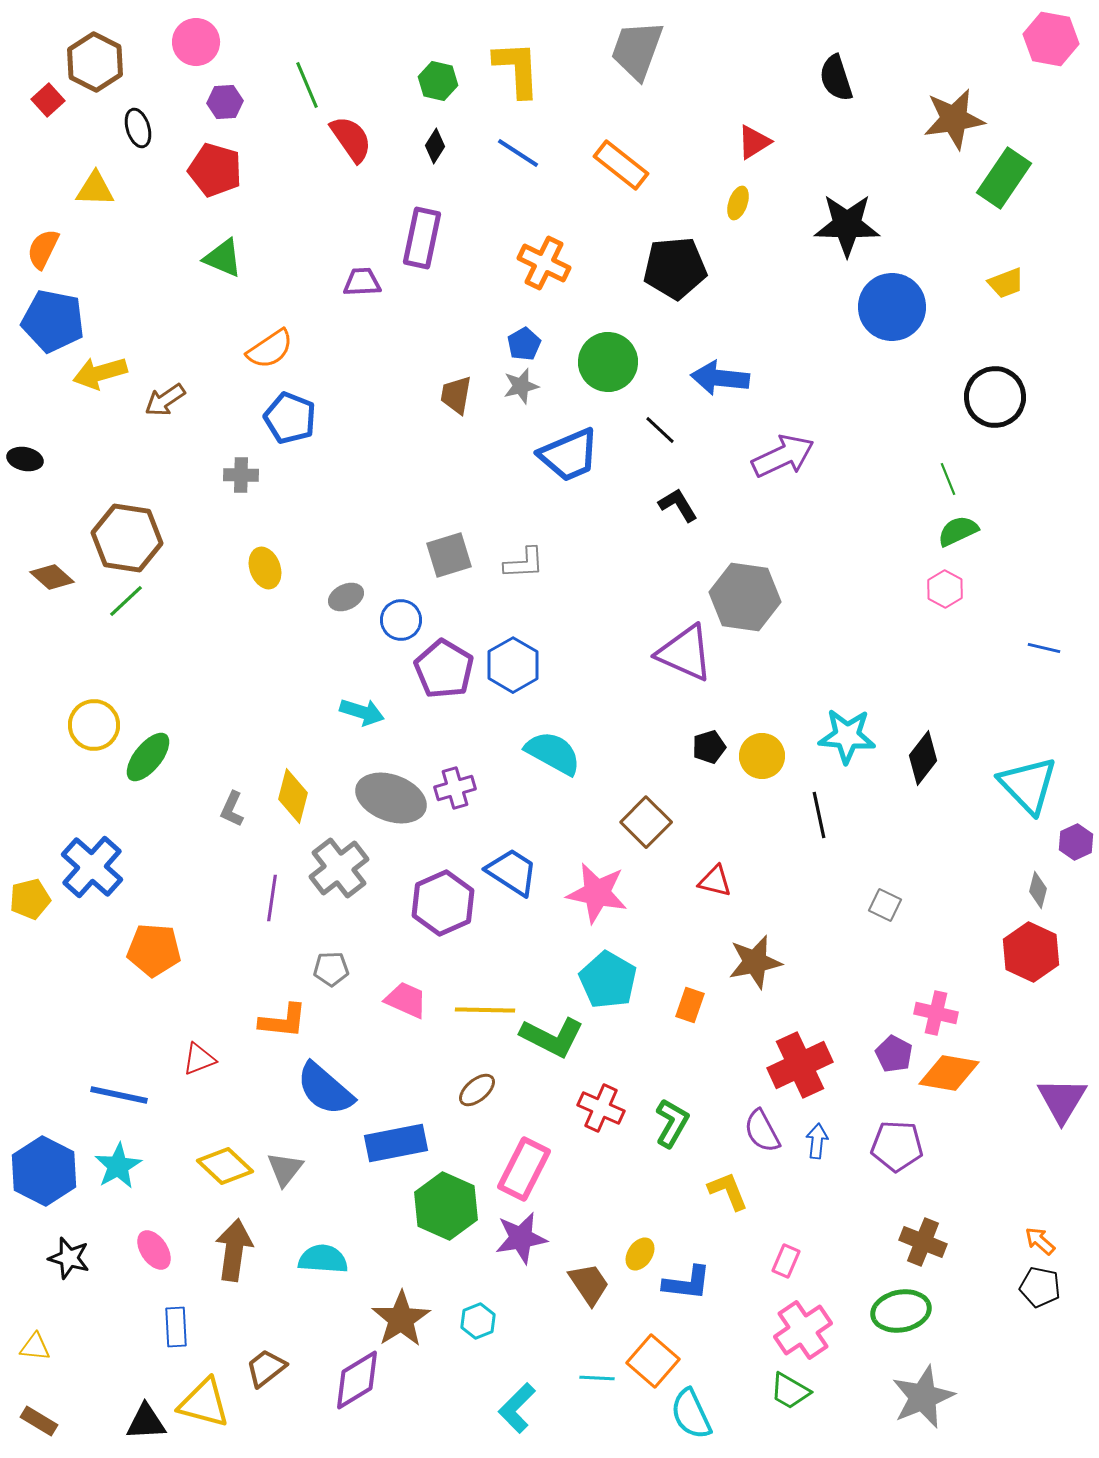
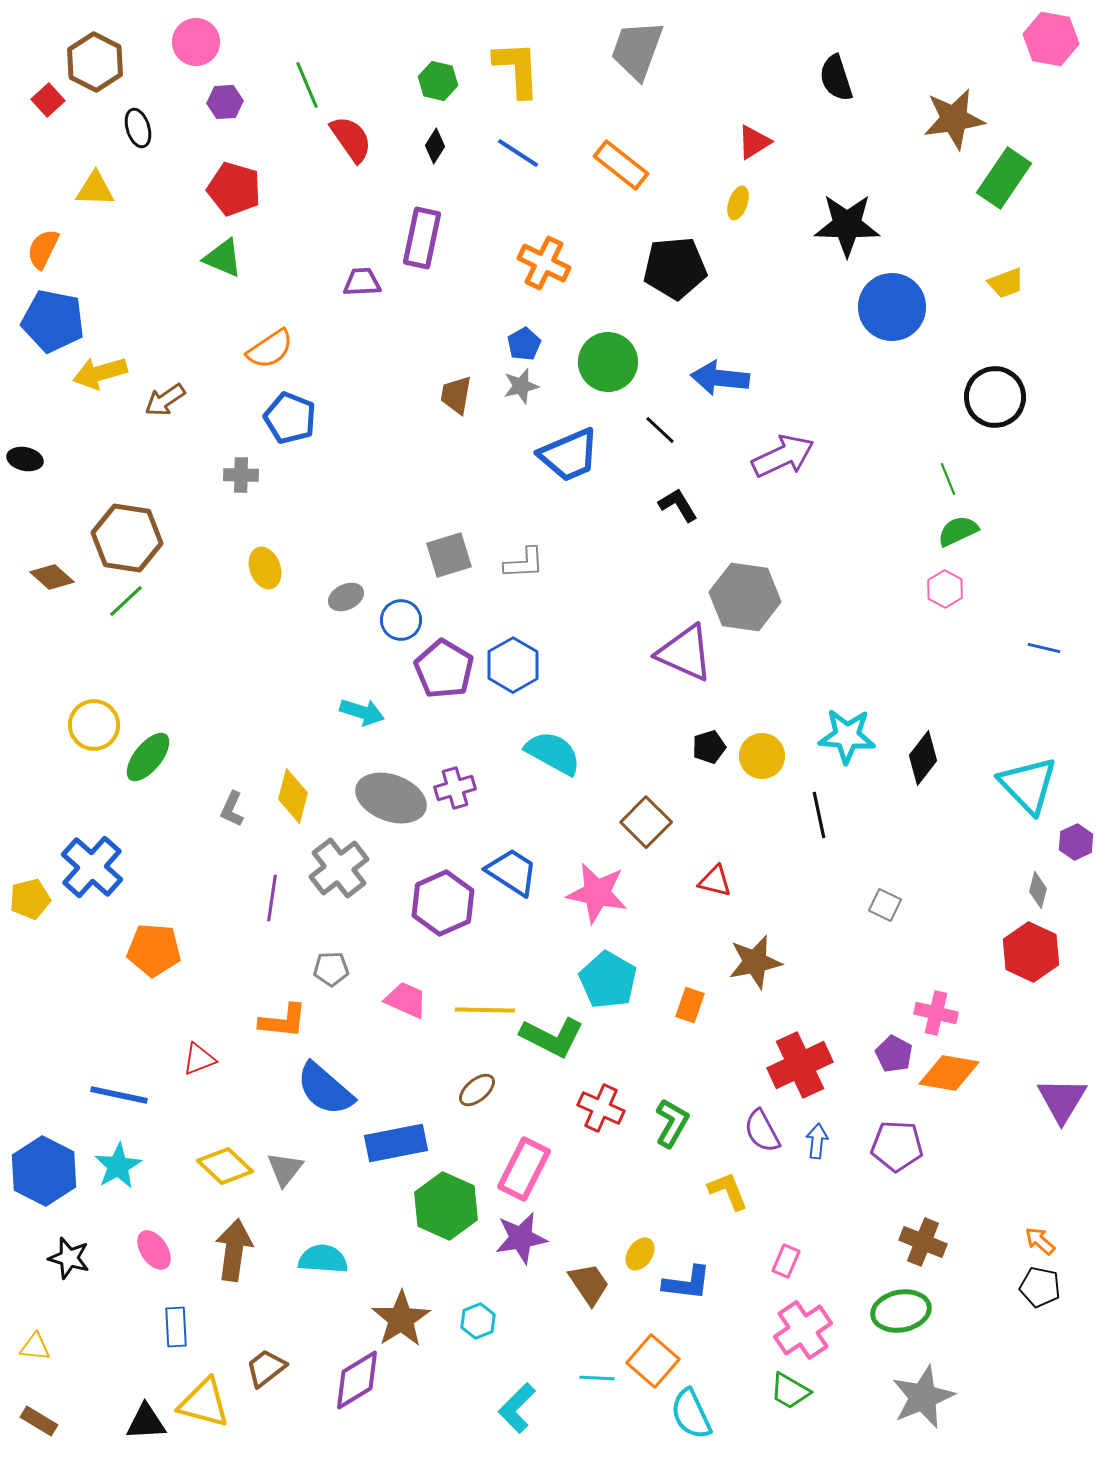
red pentagon at (215, 170): moved 19 px right, 19 px down
